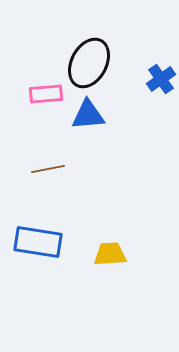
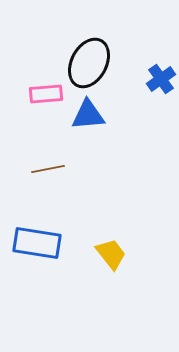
blue rectangle: moved 1 px left, 1 px down
yellow trapezoid: moved 1 px right; rotated 56 degrees clockwise
